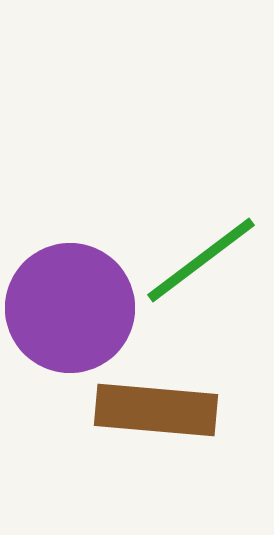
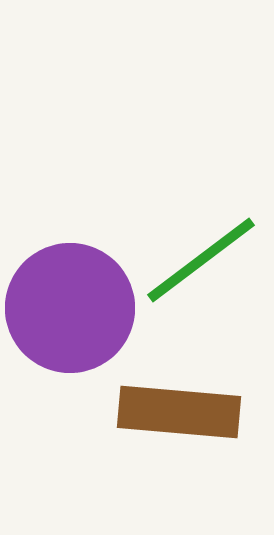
brown rectangle: moved 23 px right, 2 px down
